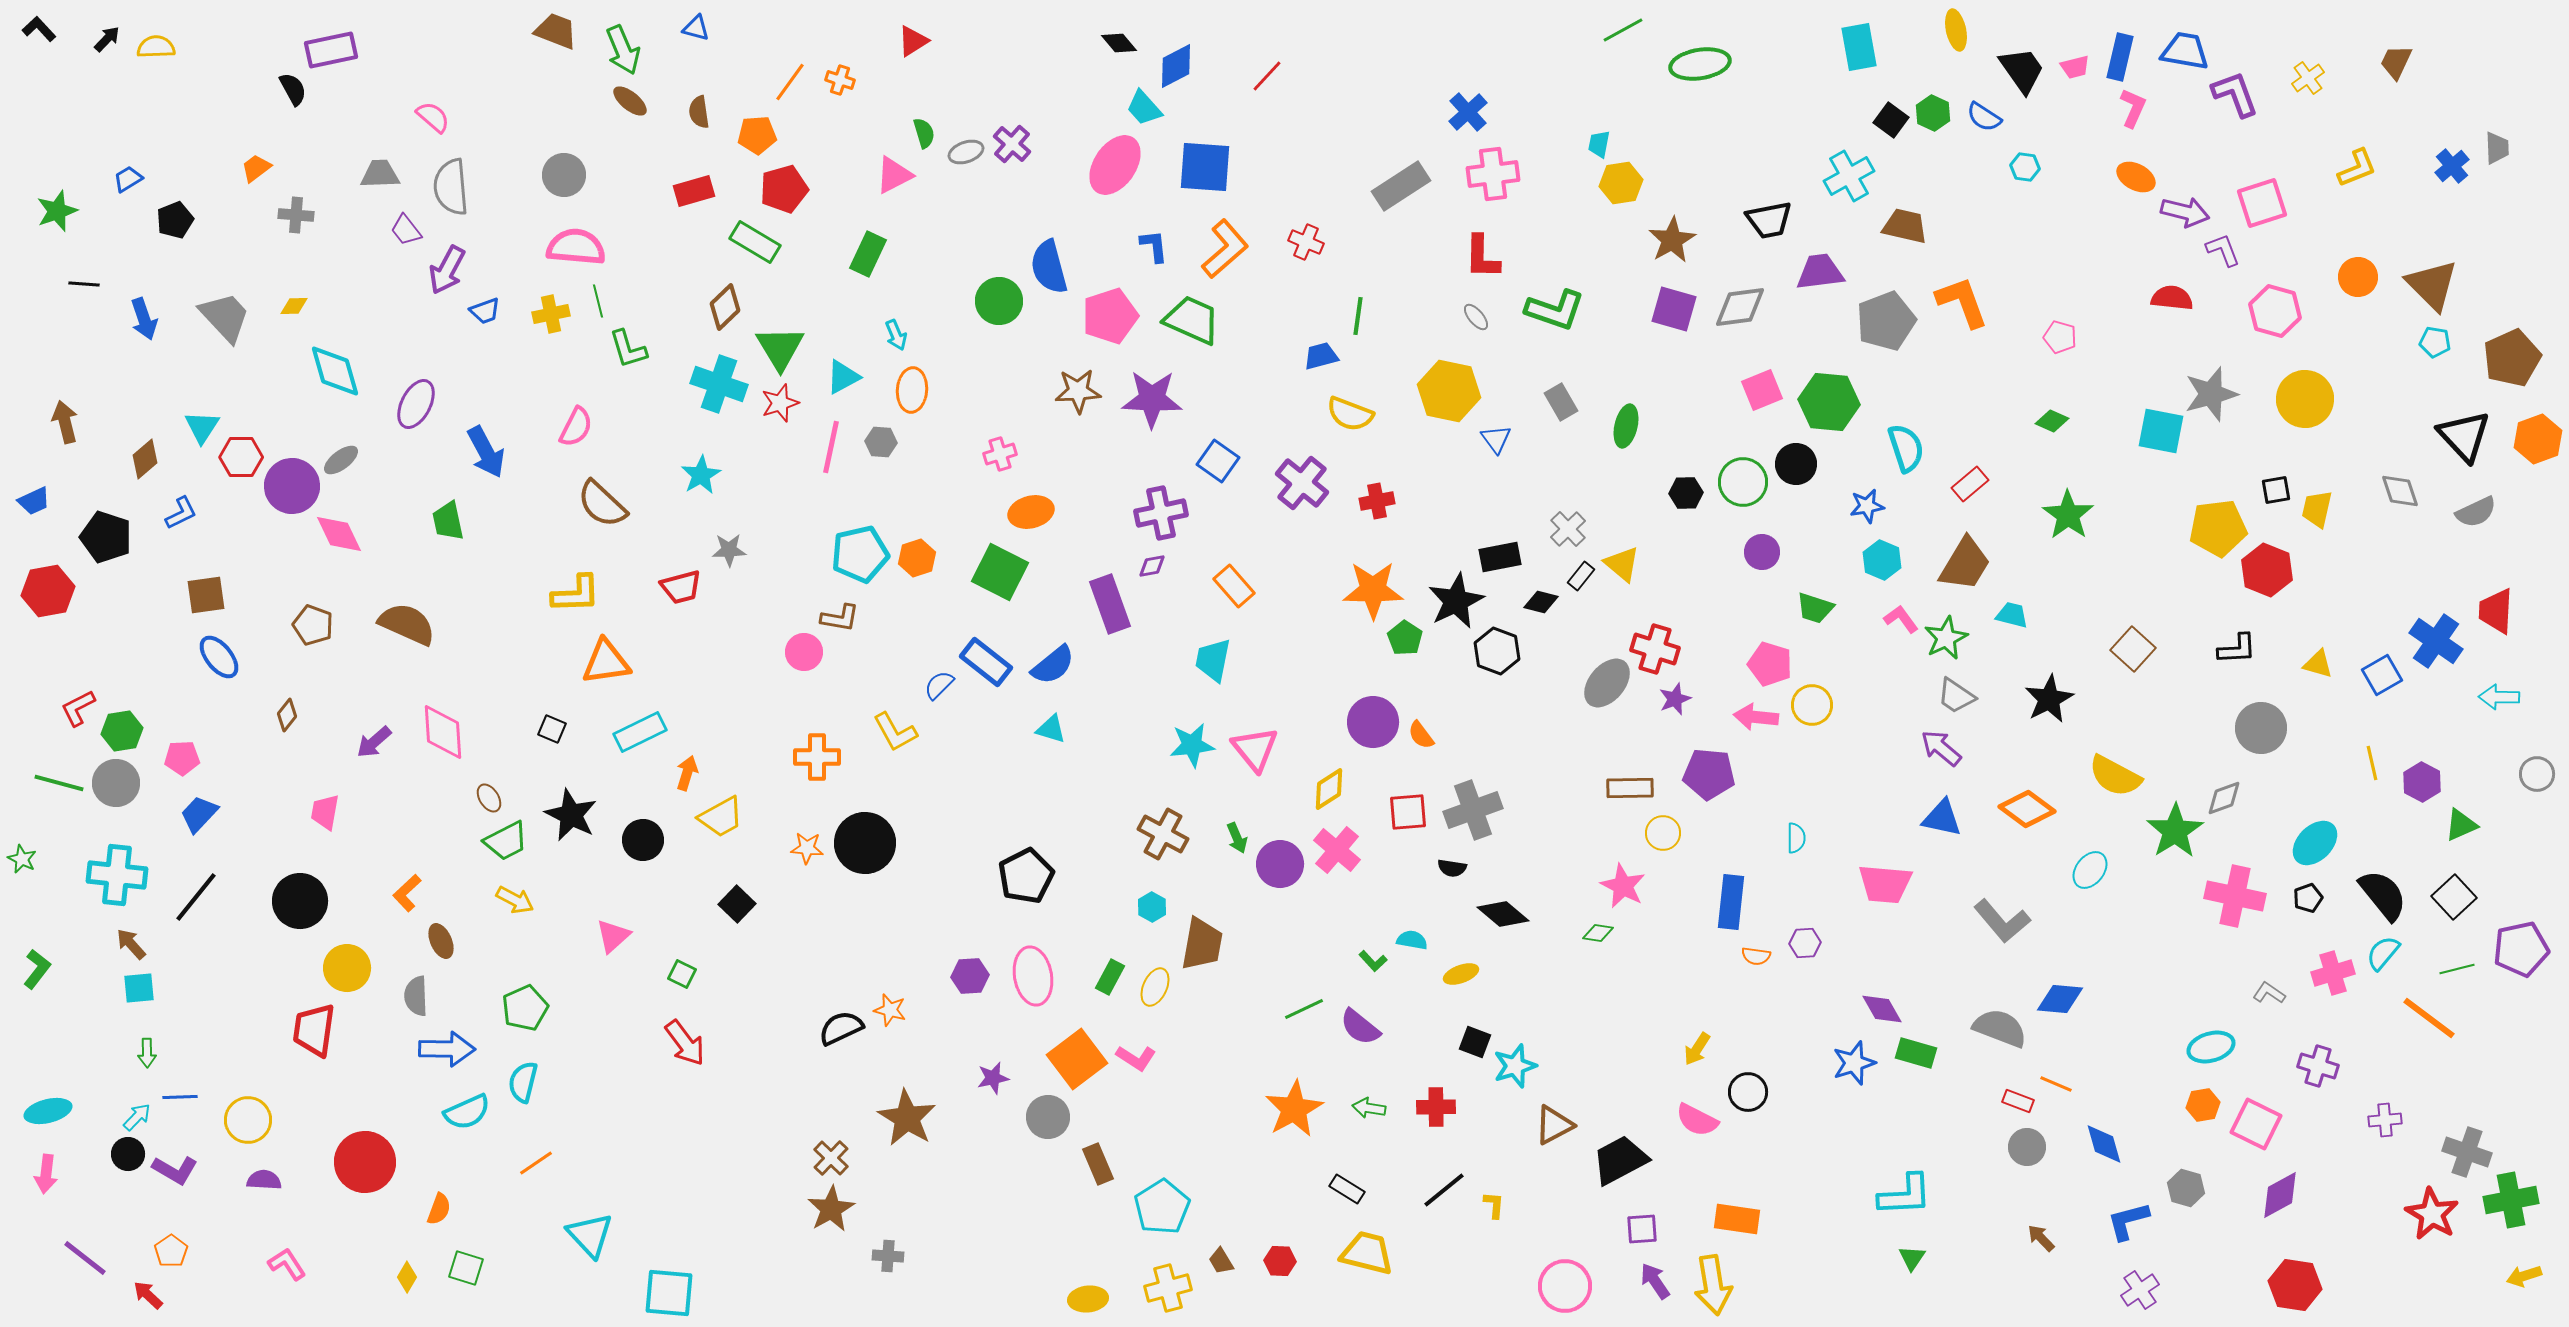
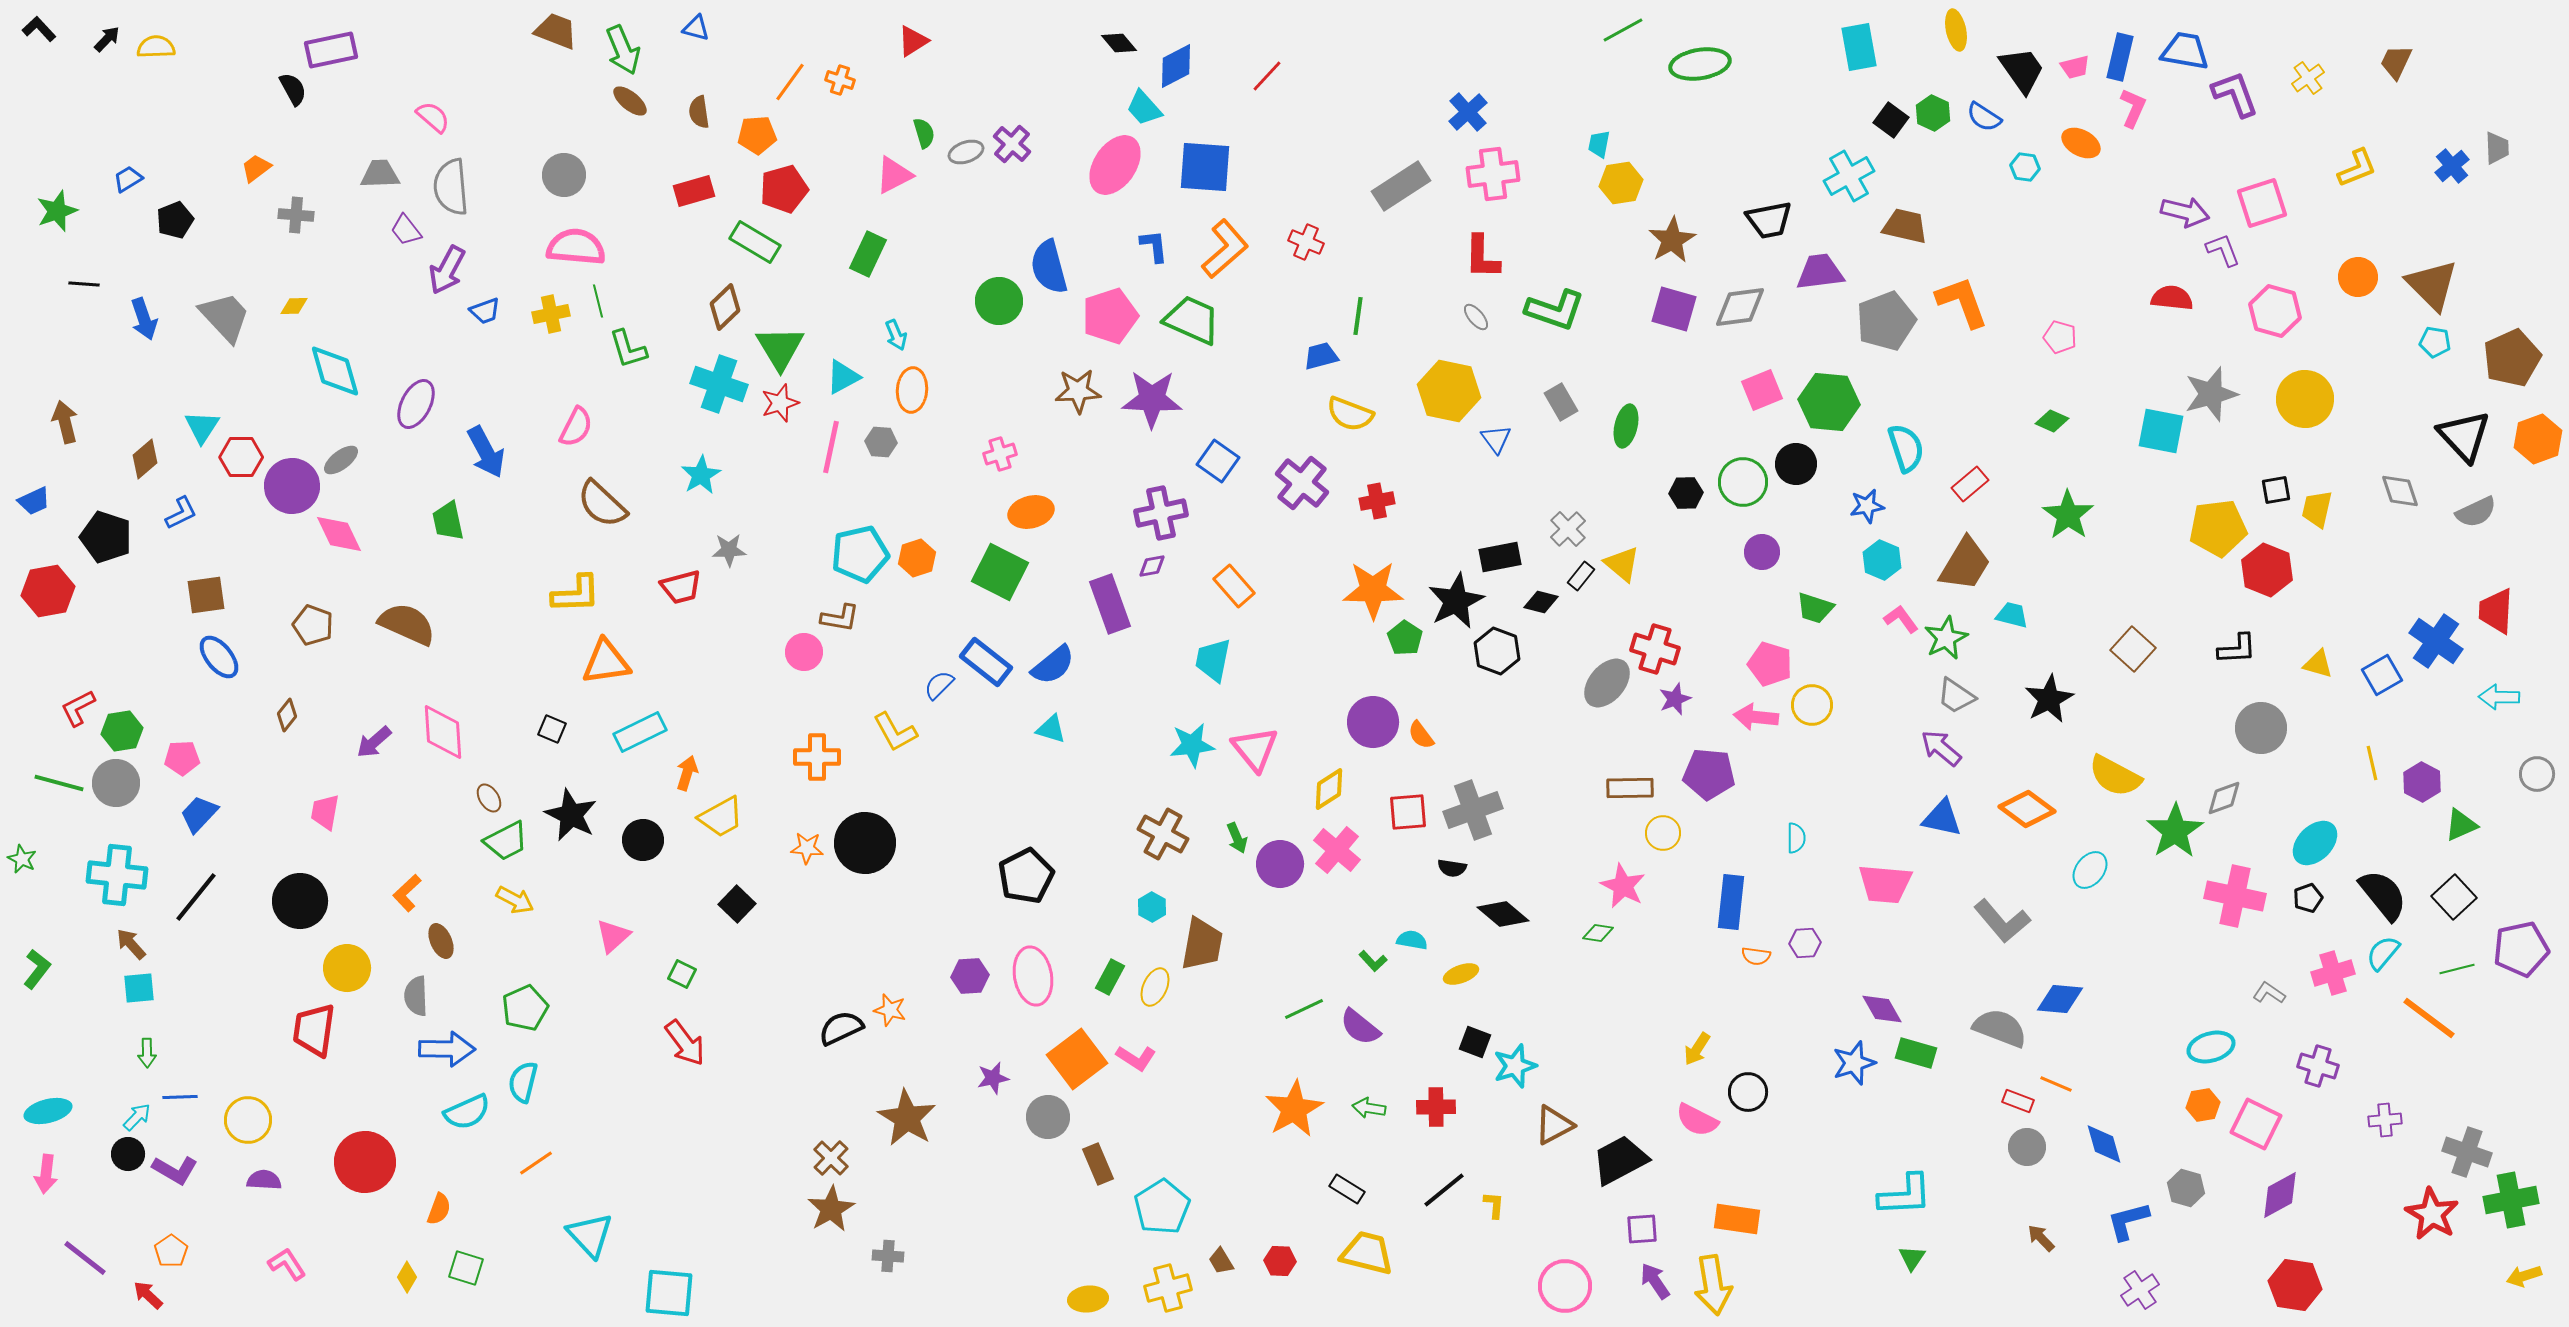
orange ellipse at (2136, 177): moved 55 px left, 34 px up
